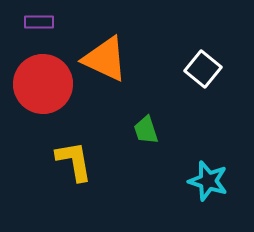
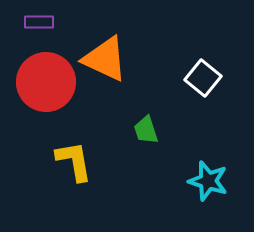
white square: moved 9 px down
red circle: moved 3 px right, 2 px up
